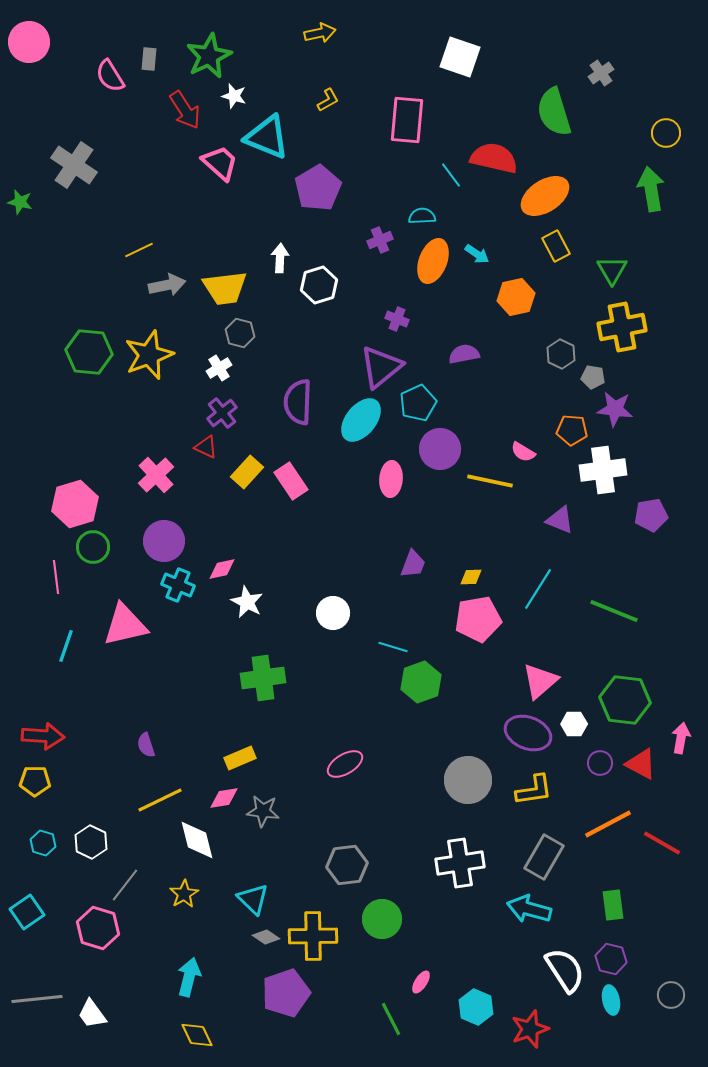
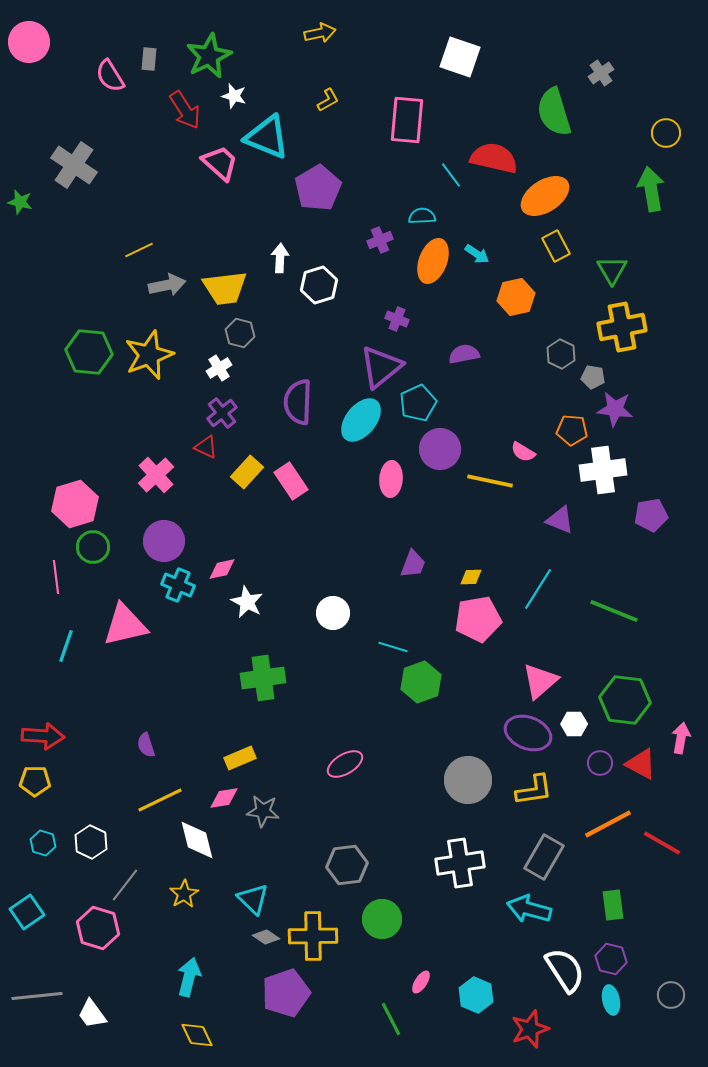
gray line at (37, 999): moved 3 px up
cyan hexagon at (476, 1007): moved 12 px up
